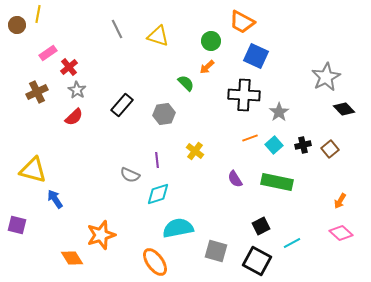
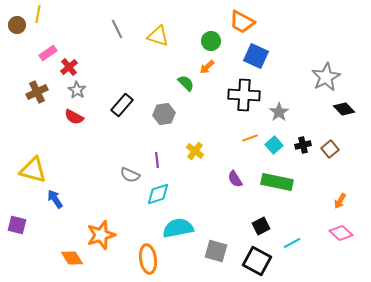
red semicircle at (74, 117): rotated 72 degrees clockwise
orange ellipse at (155, 262): moved 7 px left, 3 px up; rotated 28 degrees clockwise
